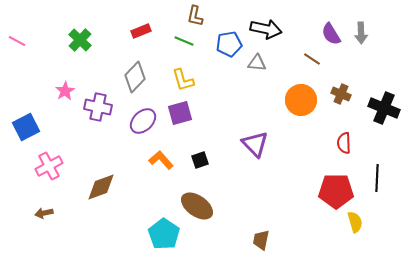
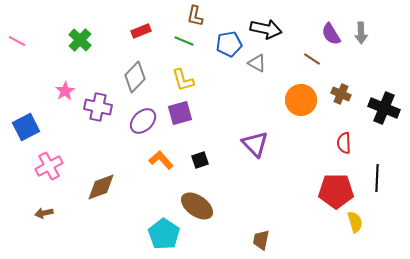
gray triangle: rotated 24 degrees clockwise
